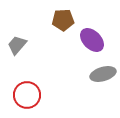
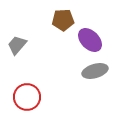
purple ellipse: moved 2 px left
gray ellipse: moved 8 px left, 3 px up
red circle: moved 2 px down
